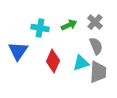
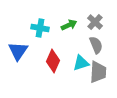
gray semicircle: moved 1 px up
